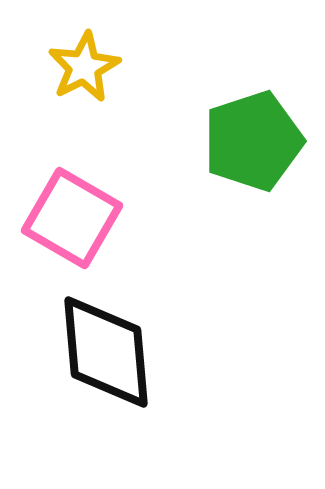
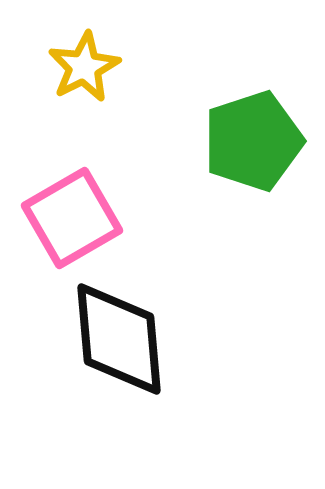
pink square: rotated 30 degrees clockwise
black diamond: moved 13 px right, 13 px up
